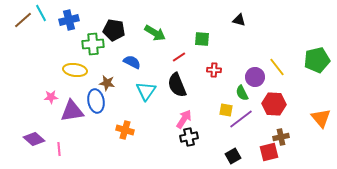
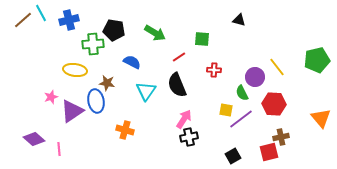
pink star: rotated 16 degrees counterclockwise
purple triangle: rotated 25 degrees counterclockwise
